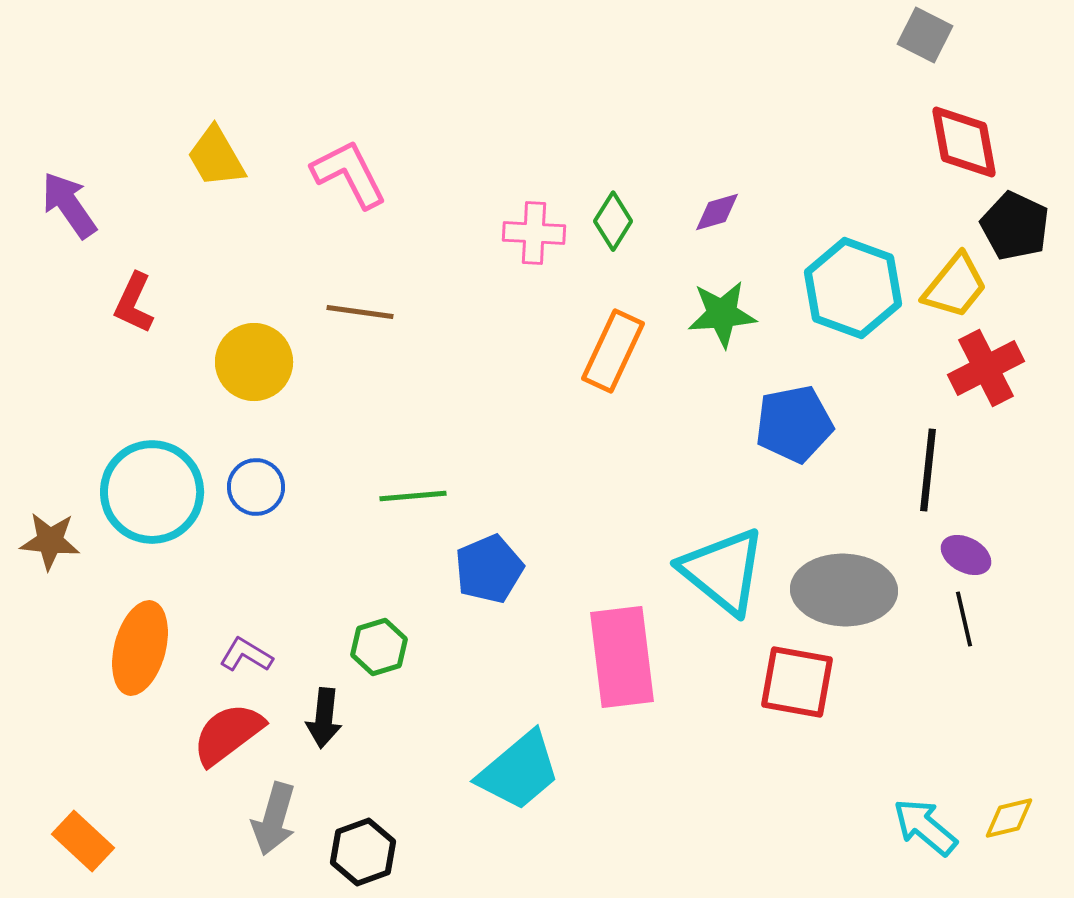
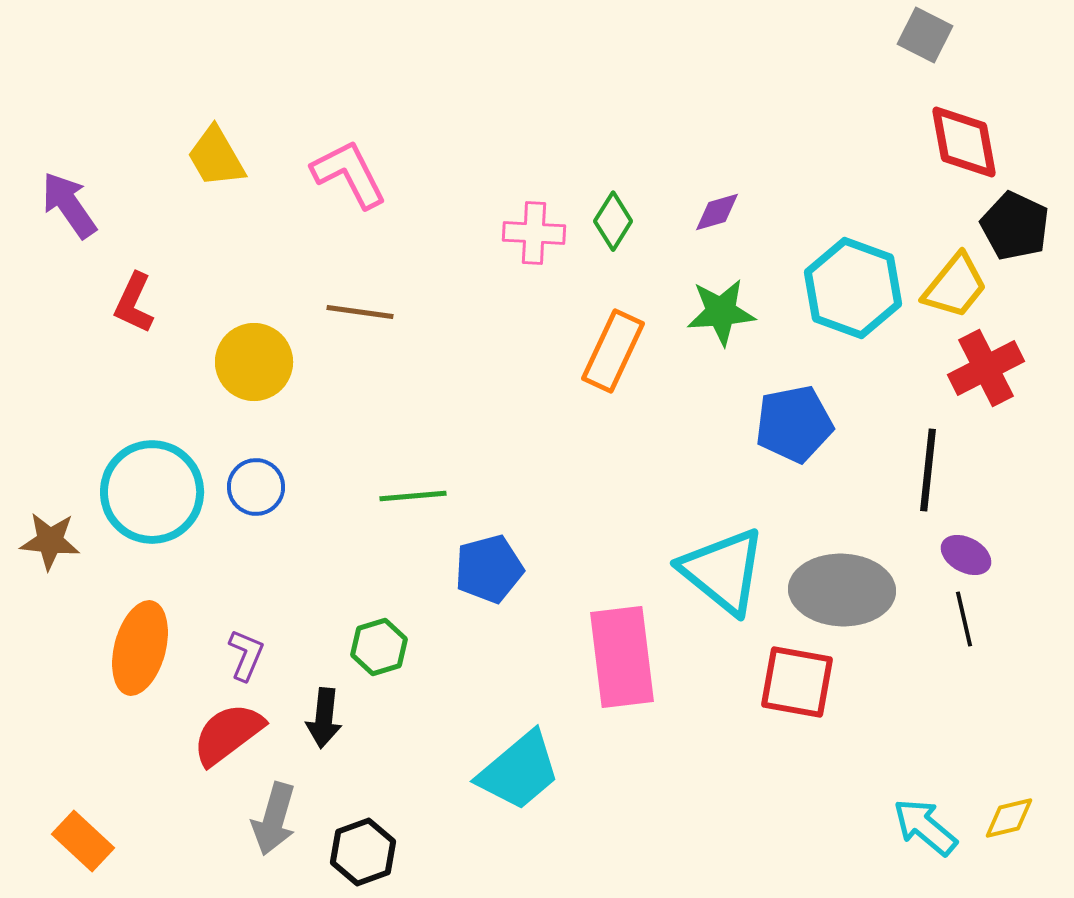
green star at (722, 314): moved 1 px left, 2 px up
blue pentagon at (489, 569): rotated 8 degrees clockwise
gray ellipse at (844, 590): moved 2 px left
purple L-shape at (246, 655): rotated 82 degrees clockwise
